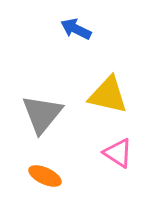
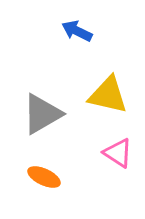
blue arrow: moved 1 px right, 2 px down
gray triangle: rotated 21 degrees clockwise
orange ellipse: moved 1 px left, 1 px down
